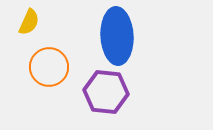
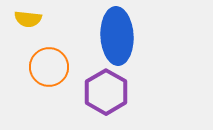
yellow semicircle: moved 1 px left, 3 px up; rotated 72 degrees clockwise
purple hexagon: rotated 24 degrees clockwise
